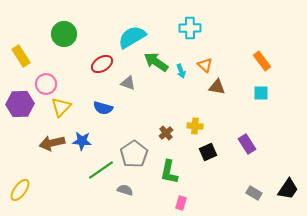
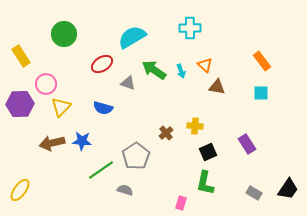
green arrow: moved 2 px left, 8 px down
gray pentagon: moved 2 px right, 2 px down
green L-shape: moved 36 px right, 11 px down
